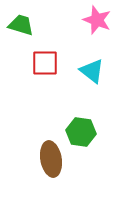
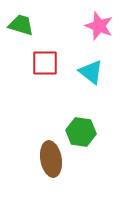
pink star: moved 2 px right, 6 px down
cyan triangle: moved 1 px left, 1 px down
